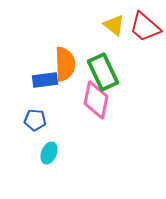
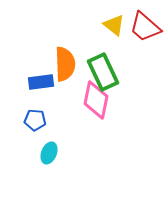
blue rectangle: moved 4 px left, 2 px down
